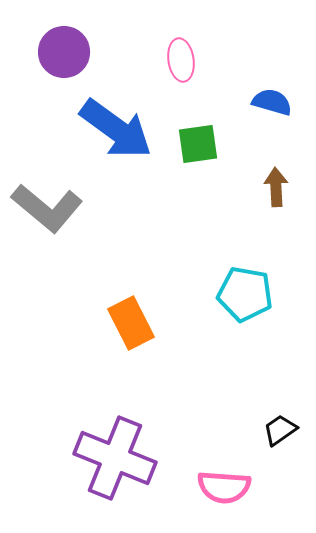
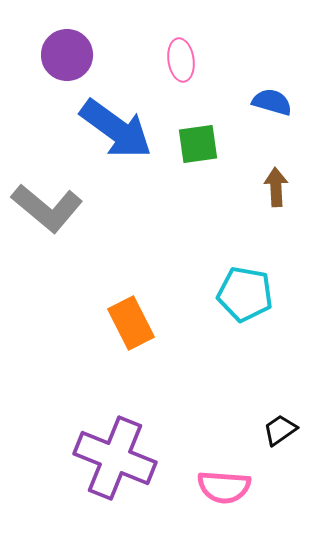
purple circle: moved 3 px right, 3 px down
